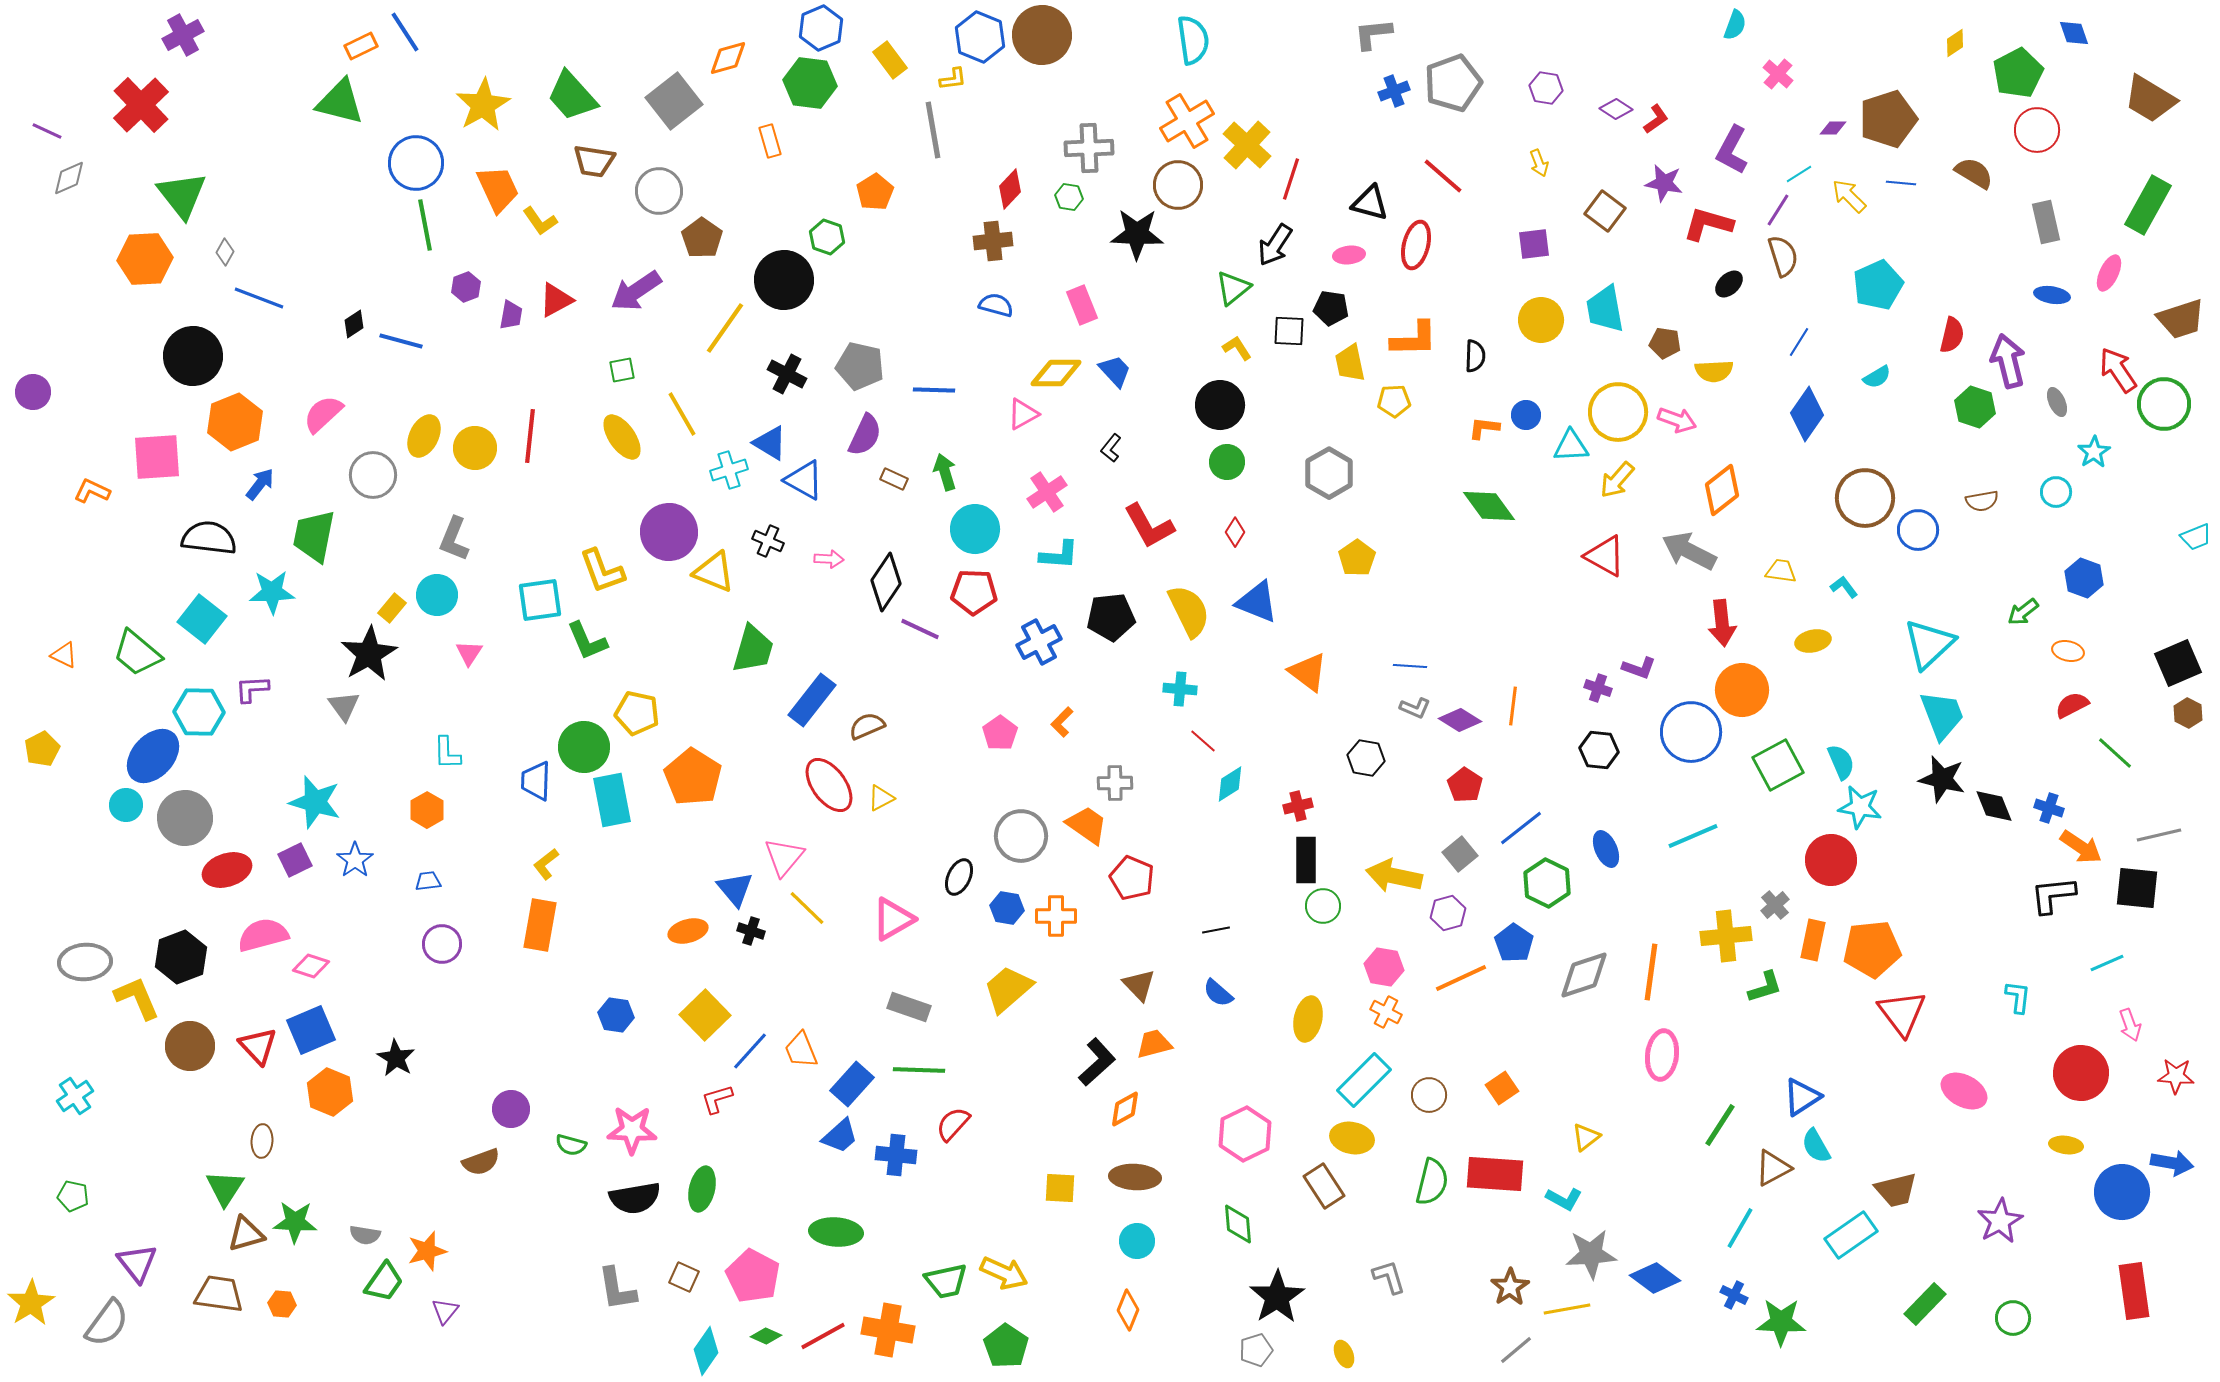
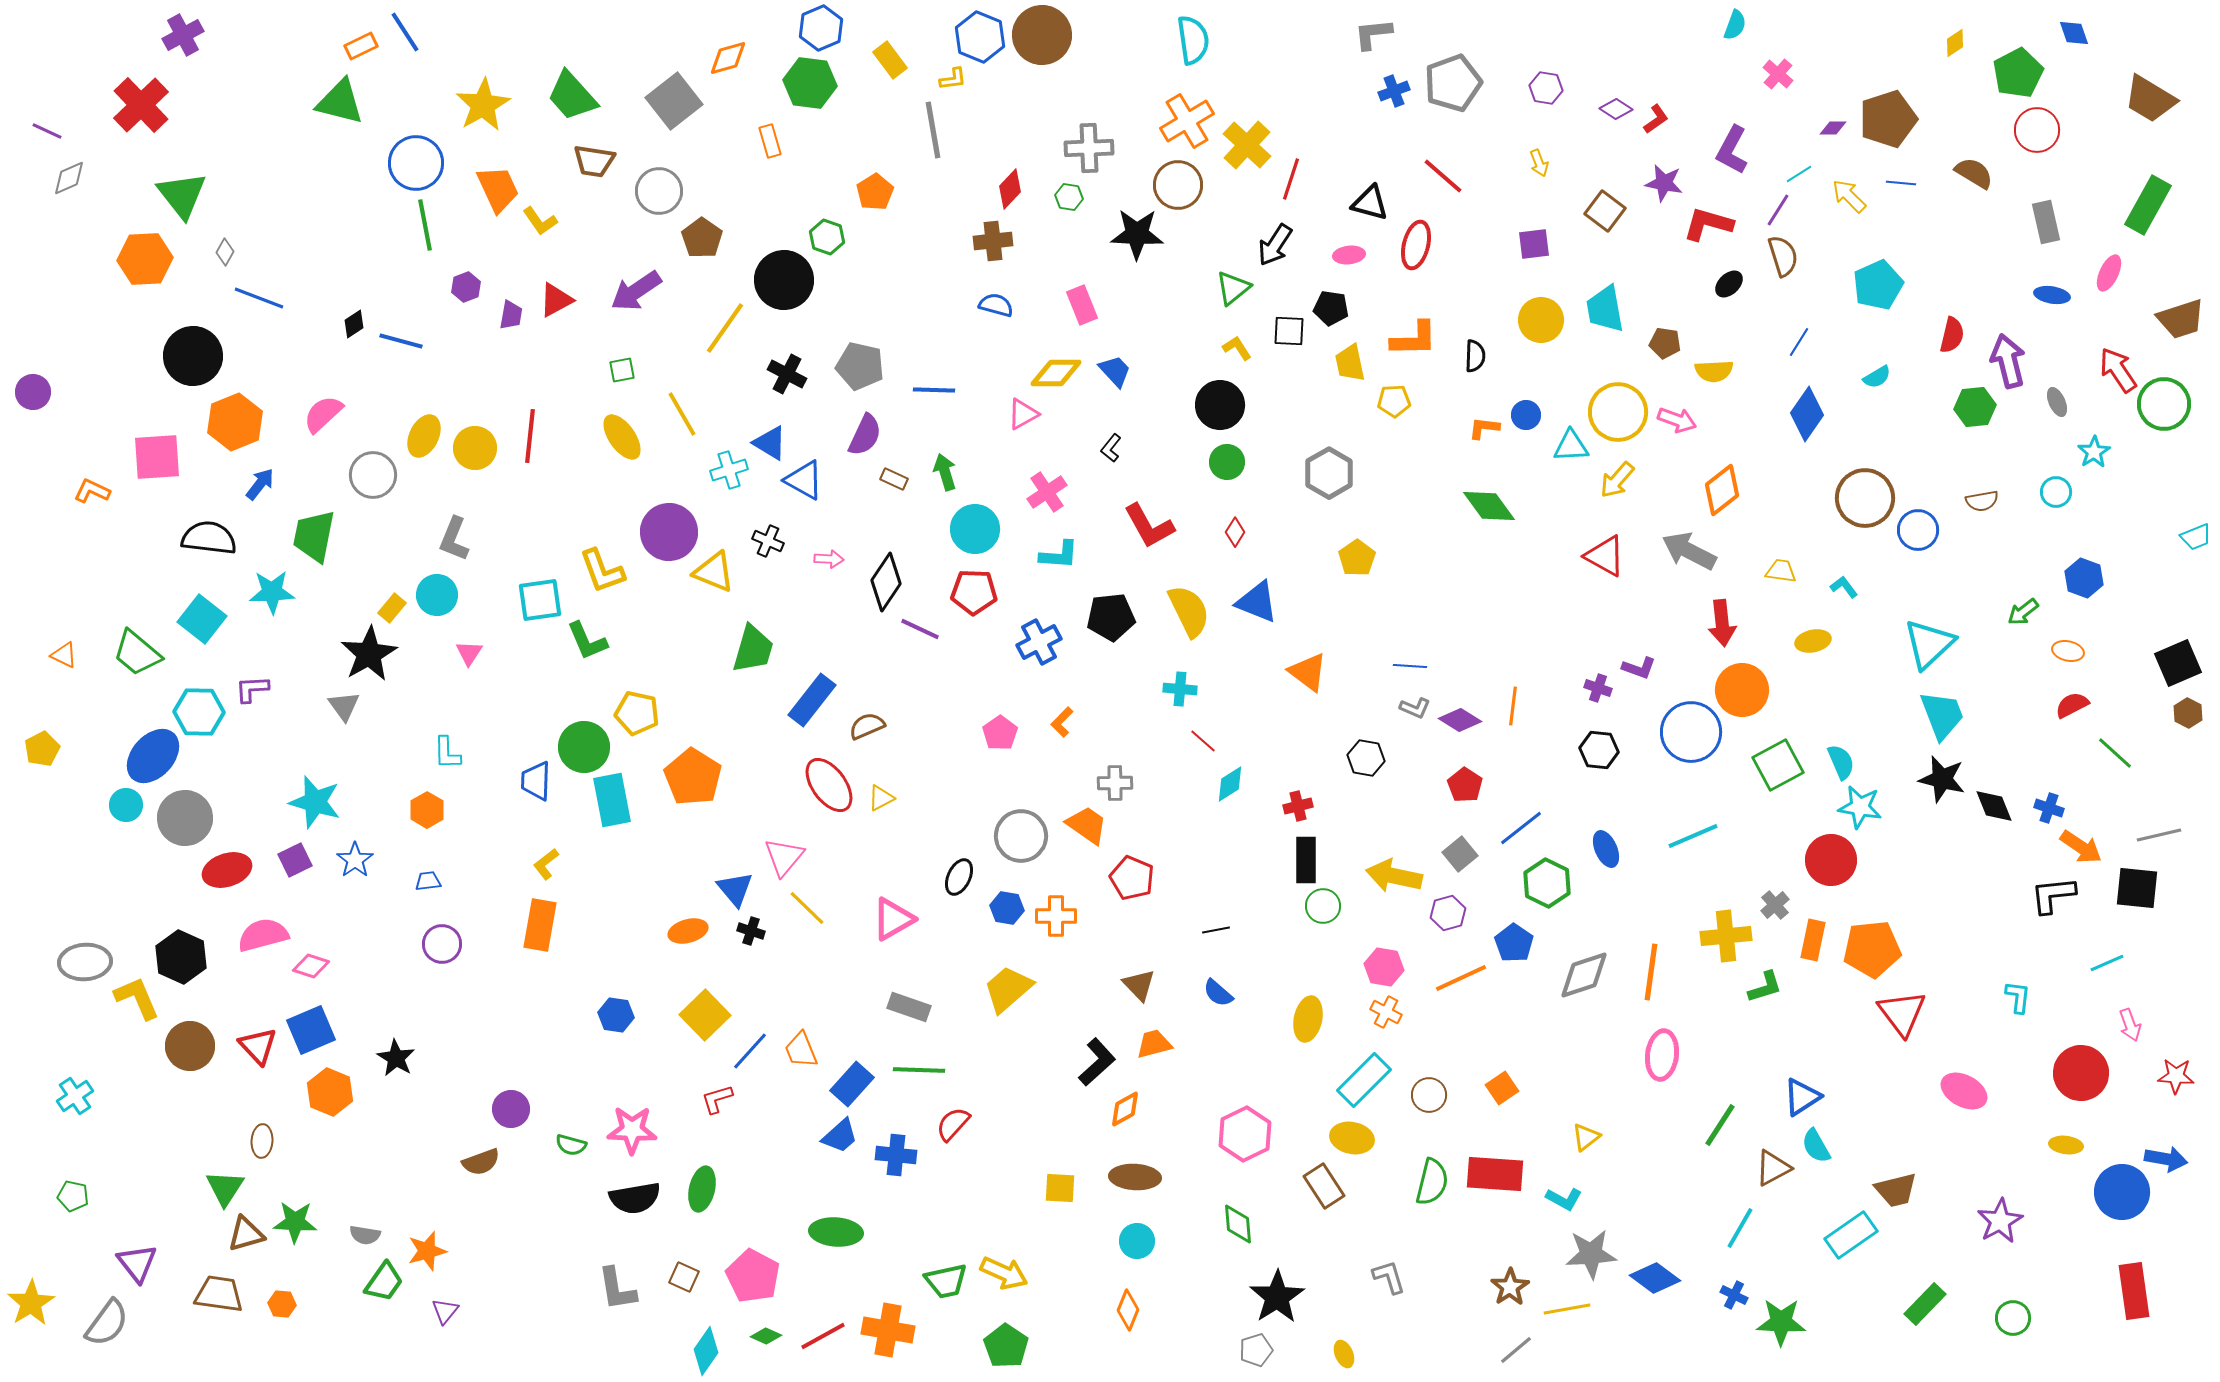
green hexagon at (1975, 407): rotated 24 degrees counterclockwise
black hexagon at (181, 957): rotated 15 degrees counterclockwise
blue arrow at (2172, 1163): moved 6 px left, 4 px up
